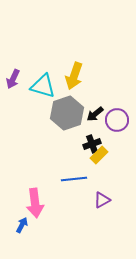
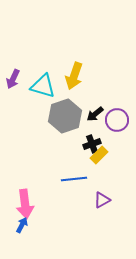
gray hexagon: moved 2 px left, 3 px down
pink arrow: moved 10 px left, 1 px down
